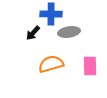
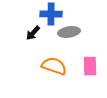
orange semicircle: moved 3 px right, 2 px down; rotated 35 degrees clockwise
